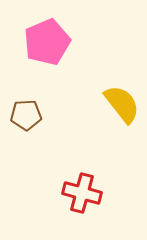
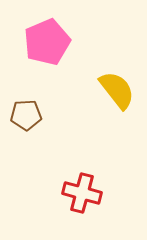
yellow semicircle: moved 5 px left, 14 px up
